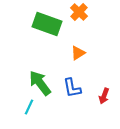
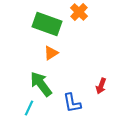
orange triangle: moved 27 px left
green arrow: moved 1 px right, 1 px down
blue L-shape: moved 15 px down
red arrow: moved 3 px left, 10 px up
cyan line: moved 1 px down
